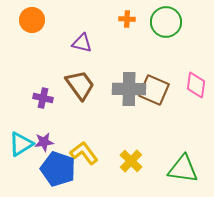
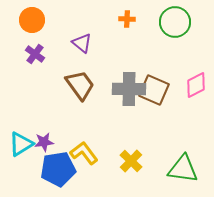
green circle: moved 9 px right
purple triangle: rotated 25 degrees clockwise
pink diamond: rotated 56 degrees clockwise
purple cross: moved 8 px left, 44 px up; rotated 24 degrees clockwise
blue pentagon: rotated 28 degrees counterclockwise
